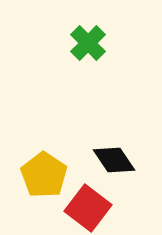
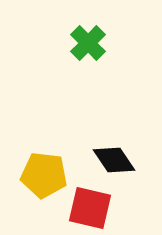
yellow pentagon: rotated 27 degrees counterclockwise
red square: moved 2 px right; rotated 24 degrees counterclockwise
